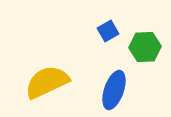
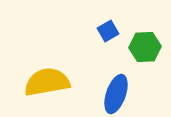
yellow semicircle: rotated 15 degrees clockwise
blue ellipse: moved 2 px right, 4 px down
